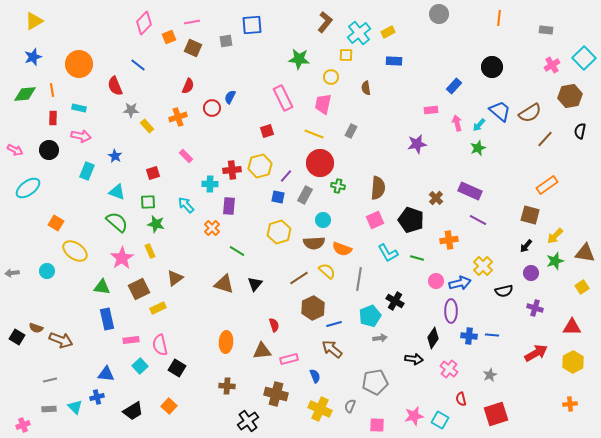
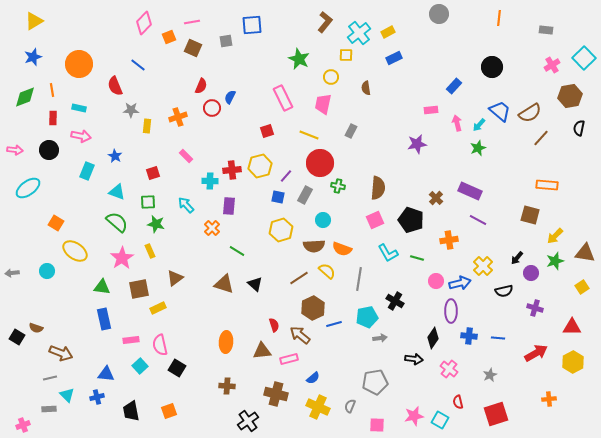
green star at (299, 59): rotated 20 degrees clockwise
blue rectangle at (394, 61): moved 3 px up; rotated 28 degrees counterclockwise
red semicircle at (188, 86): moved 13 px right
green diamond at (25, 94): moved 3 px down; rotated 15 degrees counterclockwise
yellow rectangle at (147, 126): rotated 48 degrees clockwise
black semicircle at (580, 131): moved 1 px left, 3 px up
yellow line at (314, 134): moved 5 px left, 1 px down
brown line at (545, 139): moved 4 px left, 1 px up
pink arrow at (15, 150): rotated 21 degrees counterclockwise
cyan cross at (210, 184): moved 3 px up
orange rectangle at (547, 185): rotated 40 degrees clockwise
yellow hexagon at (279, 232): moved 2 px right, 2 px up
brown semicircle at (314, 243): moved 3 px down
black arrow at (526, 246): moved 9 px left, 12 px down
black triangle at (255, 284): rotated 28 degrees counterclockwise
brown square at (139, 289): rotated 15 degrees clockwise
cyan pentagon at (370, 316): moved 3 px left, 1 px down; rotated 10 degrees clockwise
blue rectangle at (107, 319): moved 3 px left
blue line at (492, 335): moved 6 px right, 3 px down
brown arrow at (61, 340): moved 13 px down
brown arrow at (332, 349): moved 32 px left, 14 px up
blue semicircle at (315, 376): moved 2 px left, 2 px down; rotated 72 degrees clockwise
gray line at (50, 380): moved 2 px up
red semicircle at (461, 399): moved 3 px left, 3 px down
orange cross at (570, 404): moved 21 px left, 5 px up
orange square at (169, 406): moved 5 px down; rotated 28 degrees clockwise
cyan triangle at (75, 407): moved 8 px left, 12 px up
yellow cross at (320, 409): moved 2 px left, 2 px up
black trapezoid at (133, 411): moved 2 px left; rotated 110 degrees clockwise
